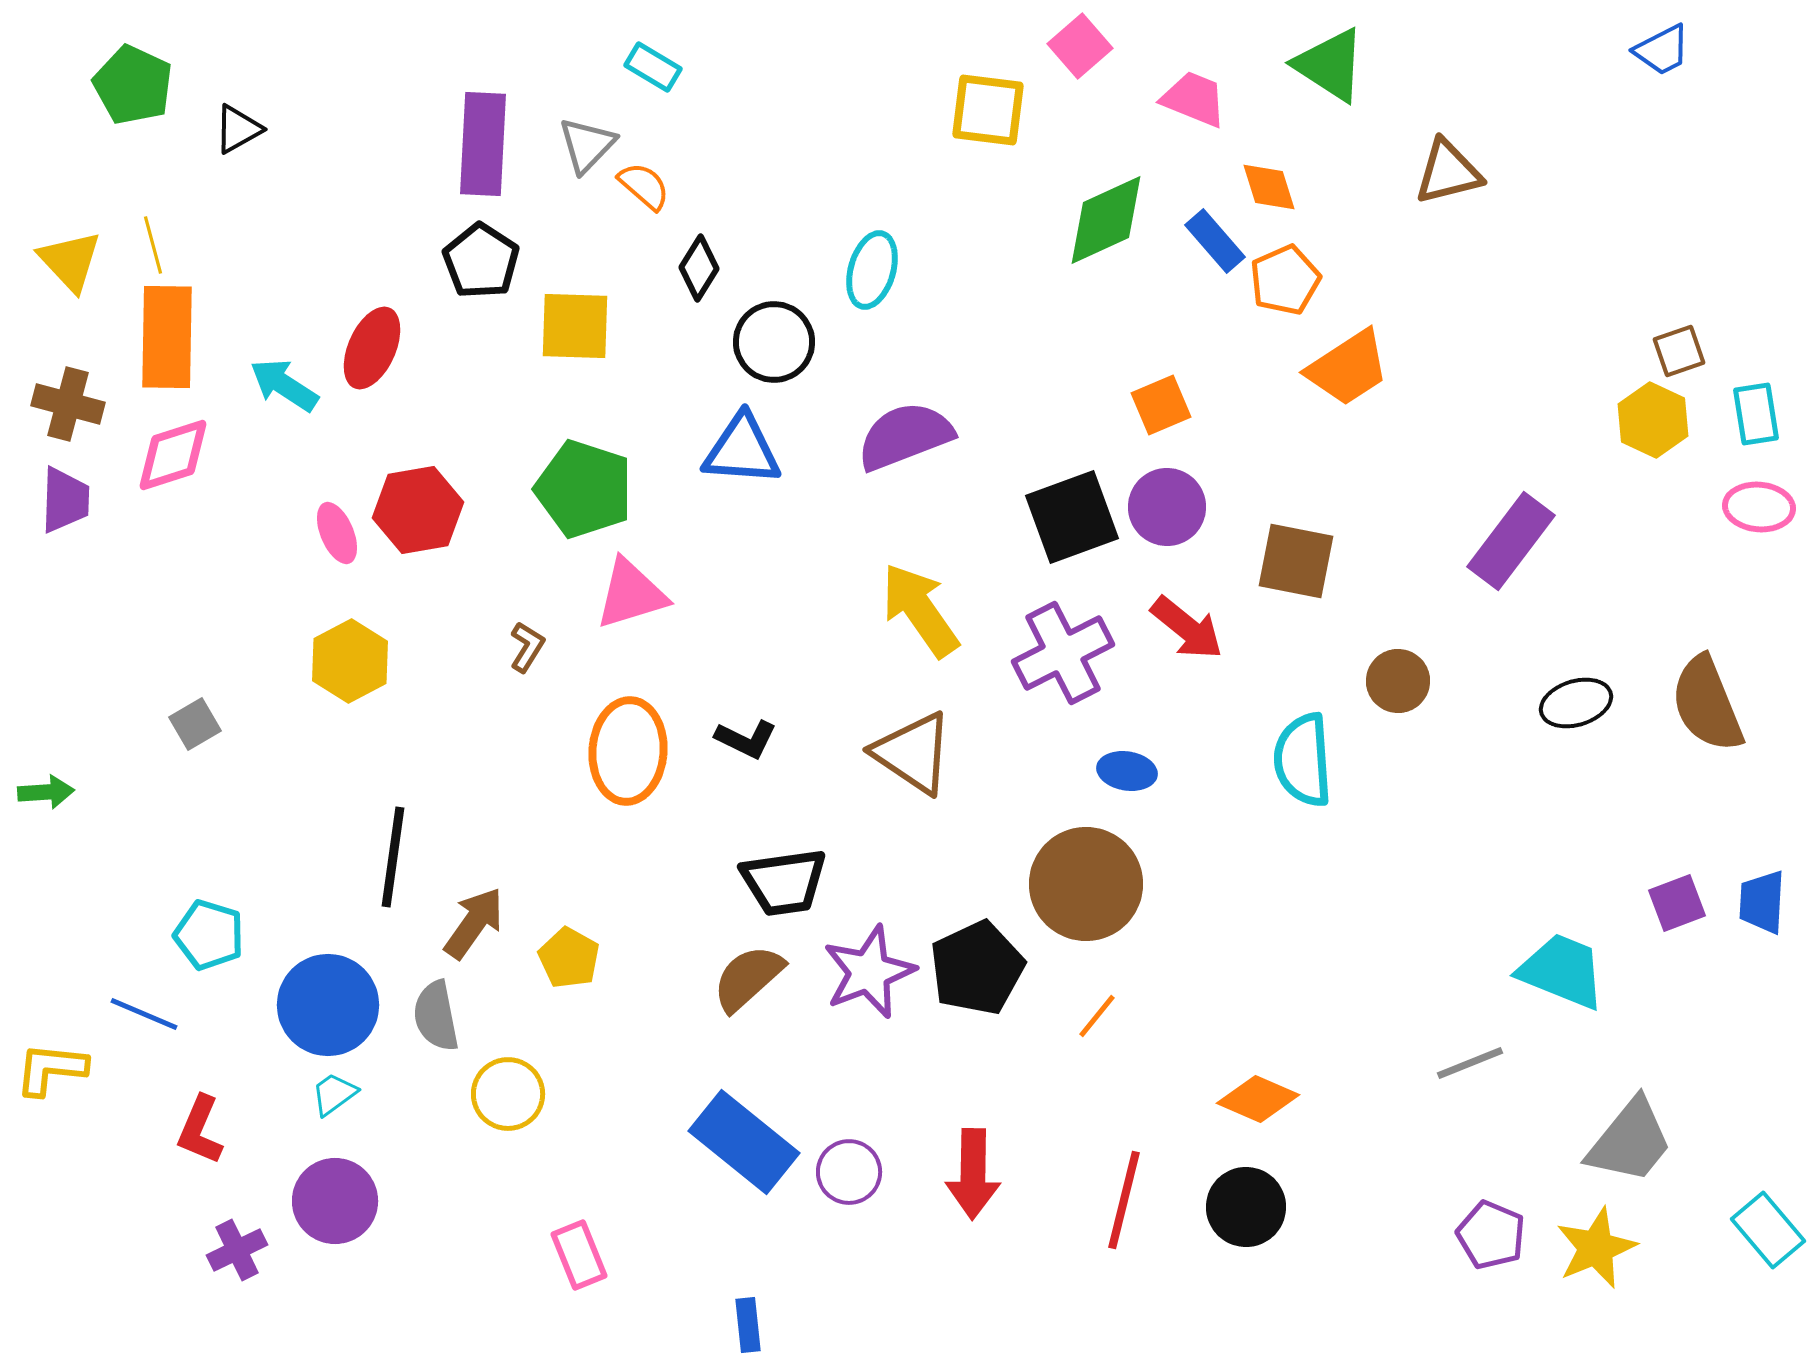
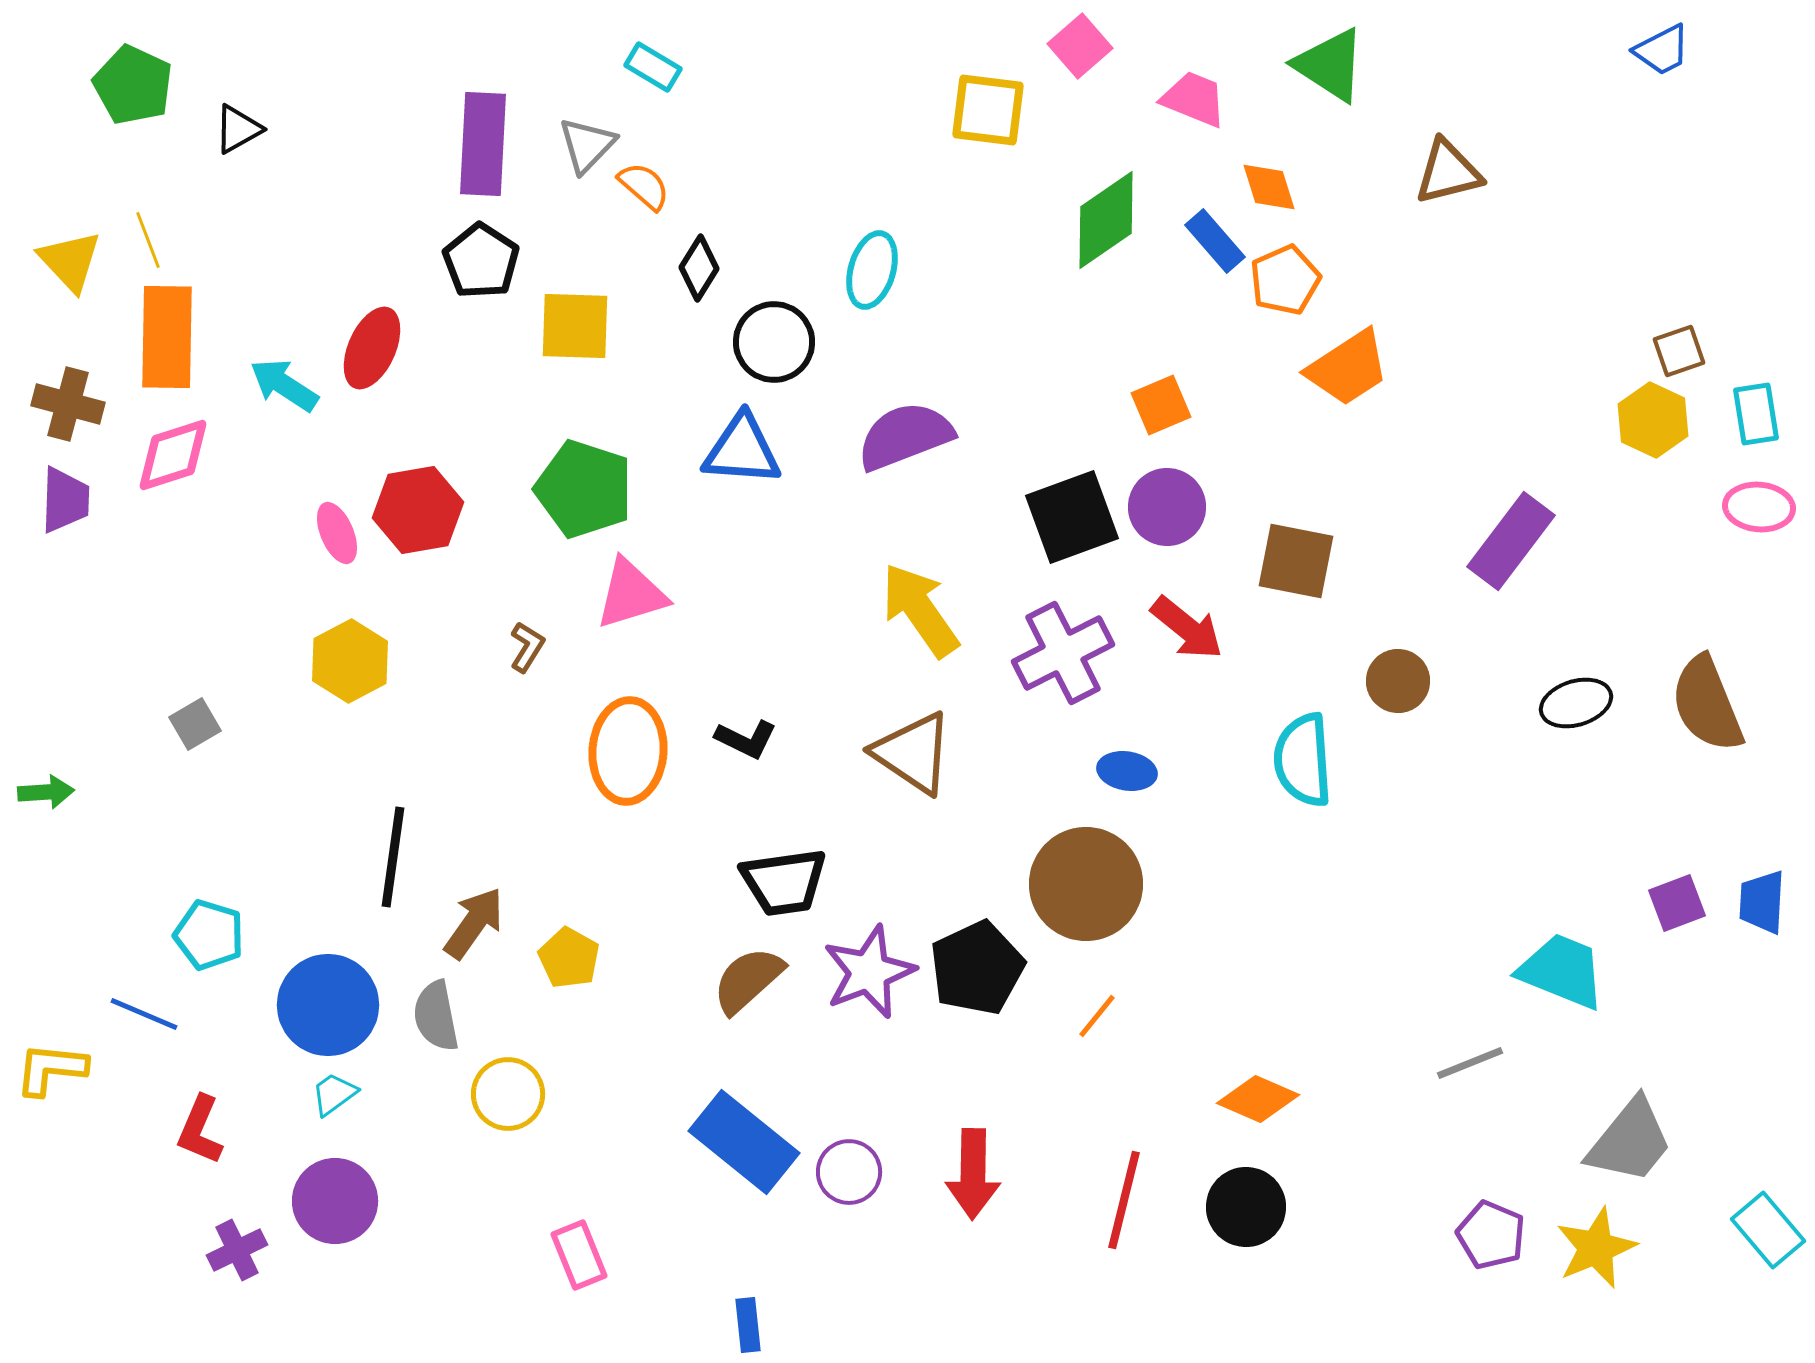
green diamond at (1106, 220): rotated 10 degrees counterclockwise
yellow line at (153, 245): moved 5 px left, 5 px up; rotated 6 degrees counterclockwise
brown semicircle at (748, 978): moved 2 px down
